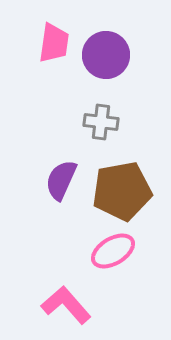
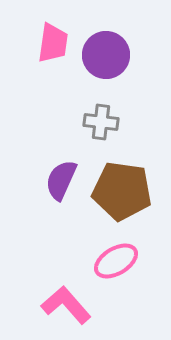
pink trapezoid: moved 1 px left
brown pentagon: rotated 18 degrees clockwise
pink ellipse: moved 3 px right, 10 px down
